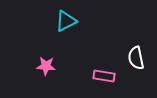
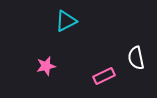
pink star: rotated 18 degrees counterclockwise
pink rectangle: rotated 35 degrees counterclockwise
